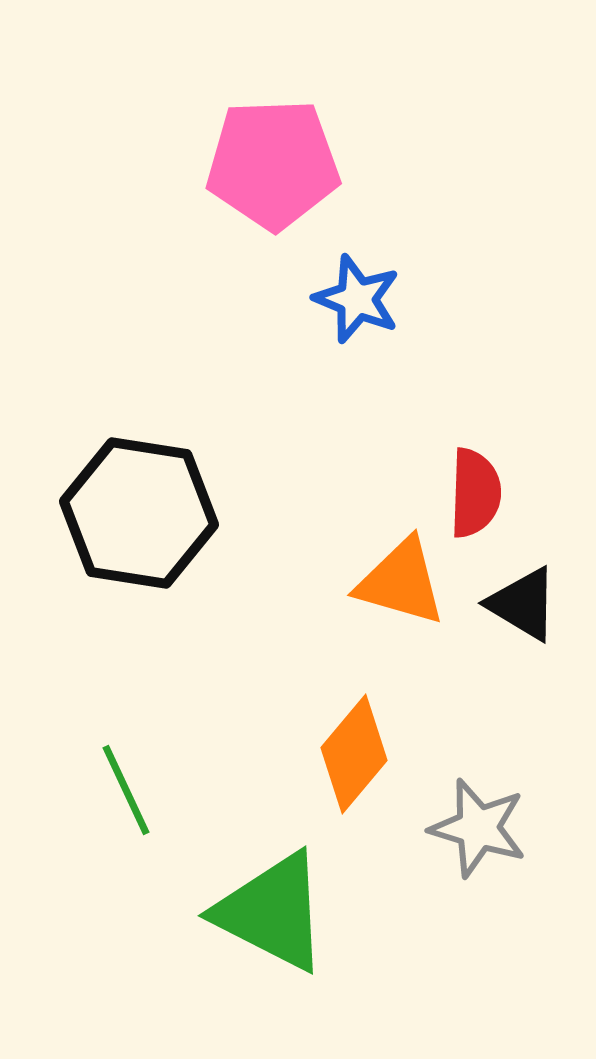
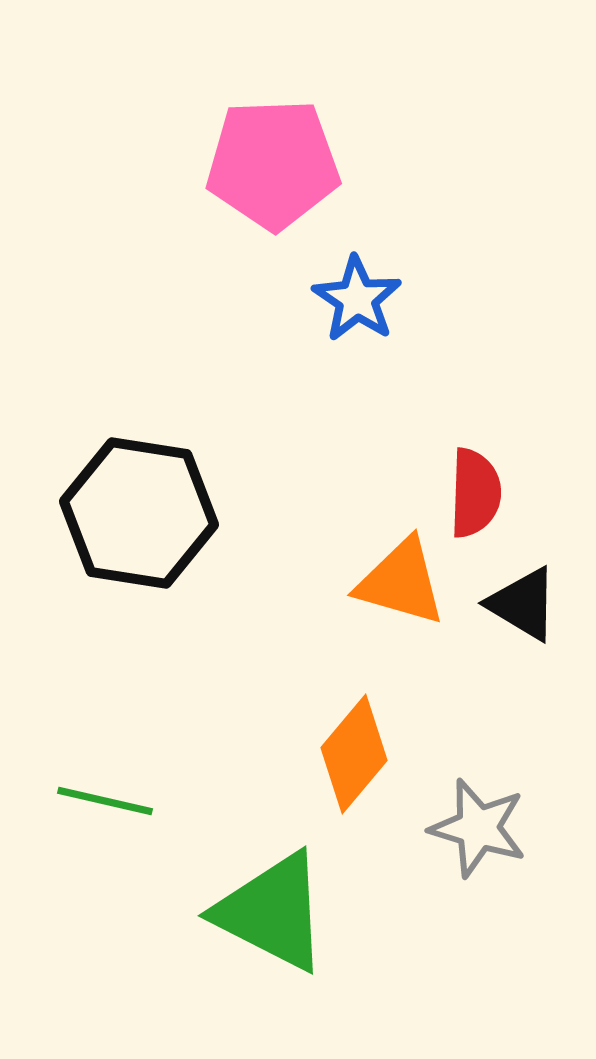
blue star: rotated 12 degrees clockwise
green line: moved 21 px left, 11 px down; rotated 52 degrees counterclockwise
